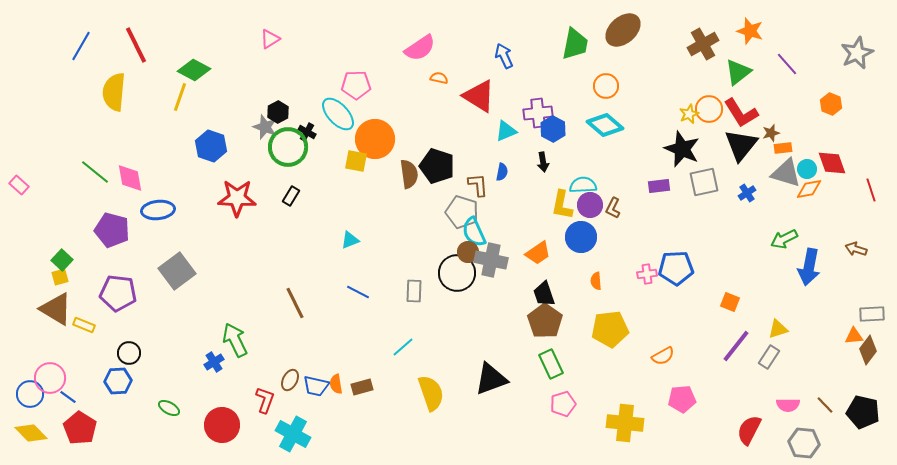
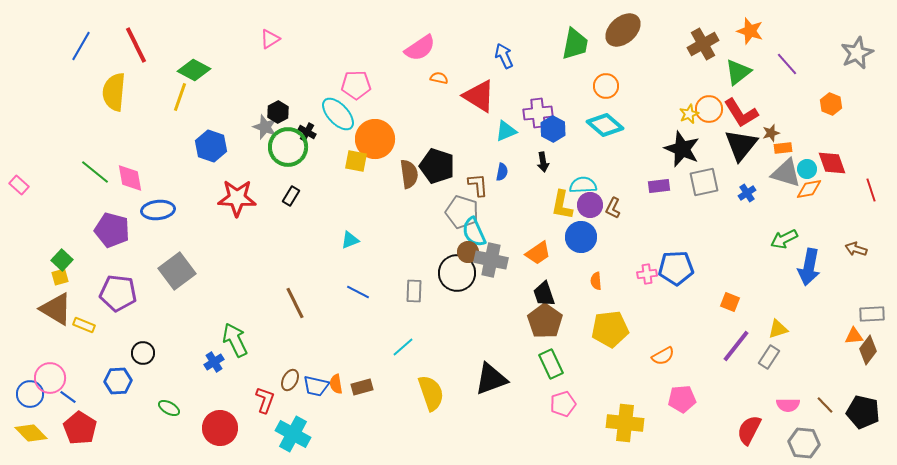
black circle at (129, 353): moved 14 px right
red circle at (222, 425): moved 2 px left, 3 px down
